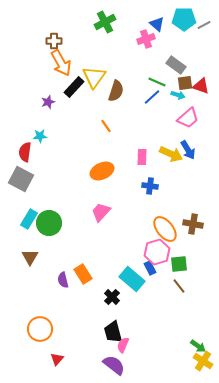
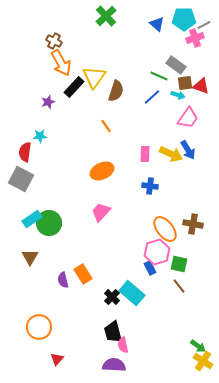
green cross at (105, 22): moved 1 px right, 6 px up; rotated 15 degrees counterclockwise
pink cross at (146, 39): moved 49 px right, 1 px up
brown cross at (54, 41): rotated 28 degrees clockwise
green line at (157, 82): moved 2 px right, 6 px up
pink trapezoid at (188, 118): rotated 15 degrees counterclockwise
pink rectangle at (142, 157): moved 3 px right, 3 px up
cyan rectangle at (29, 219): moved 3 px right; rotated 24 degrees clockwise
green square at (179, 264): rotated 18 degrees clockwise
cyan rectangle at (132, 279): moved 14 px down
orange circle at (40, 329): moved 1 px left, 2 px up
pink semicircle at (123, 345): rotated 35 degrees counterclockwise
purple semicircle at (114, 365): rotated 35 degrees counterclockwise
